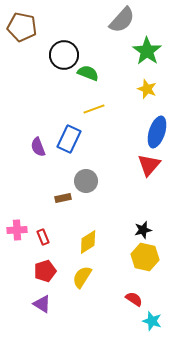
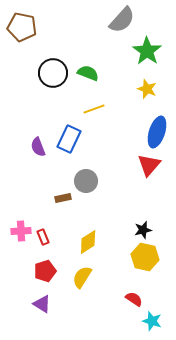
black circle: moved 11 px left, 18 px down
pink cross: moved 4 px right, 1 px down
